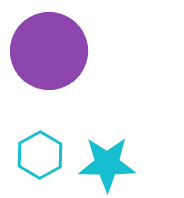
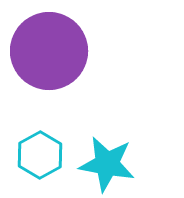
cyan star: rotated 10 degrees clockwise
